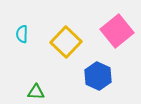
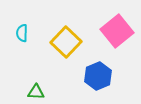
cyan semicircle: moved 1 px up
blue hexagon: rotated 12 degrees clockwise
